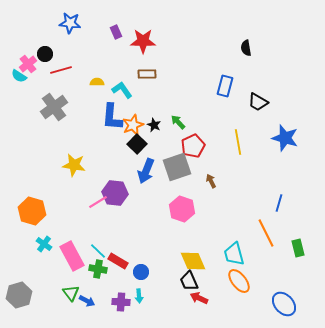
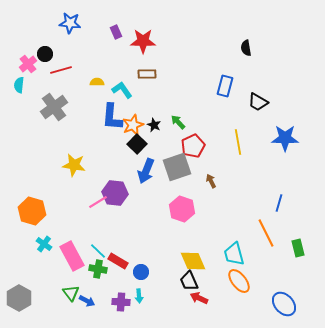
cyan semicircle at (19, 76): moved 9 px down; rotated 63 degrees clockwise
blue star at (285, 138): rotated 16 degrees counterclockwise
gray hexagon at (19, 295): moved 3 px down; rotated 15 degrees counterclockwise
